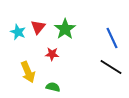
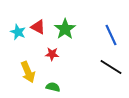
red triangle: rotated 42 degrees counterclockwise
blue line: moved 1 px left, 3 px up
